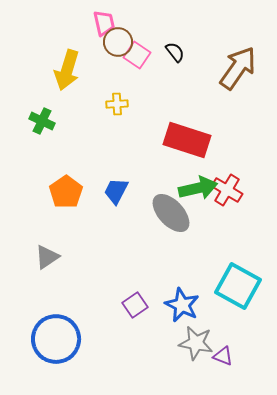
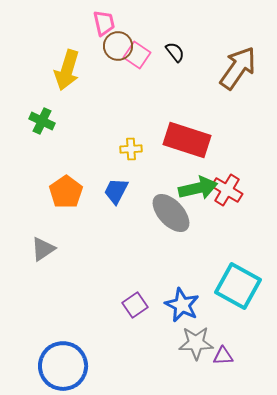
brown circle: moved 4 px down
yellow cross: moved 14 px right, 45 px down
gray triangle: moved 4 px left, 8 px up
blue circle: moved 7 px right, 27 px down
gray star: rotated 12 degrees counterclockwise
purple triangle: rotated 25 degrees counterclockwise
